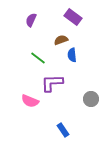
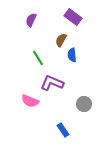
brown semicircle: rotated 40 degrees counterclockwise
green line: rotated 21 degrees clockwise
purple L-shape: rotated 25 degrees clockwise
gray circle: moved 7 px left, 5 px down
